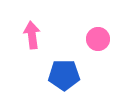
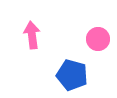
blue pentagon: moved 8 px right; rotated 16 degrees clockwise
